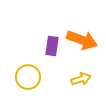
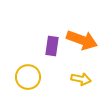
yellow arrow: rotated 30 degrees clockwise
